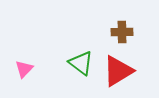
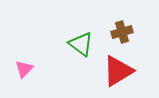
brown cross: rotated 15 degrees counterclockwise
green triangle: moved 19 px up
